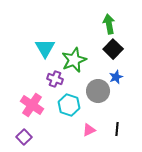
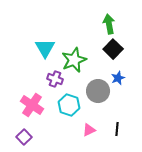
blue star: moved 2 px right, 1 px down
